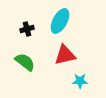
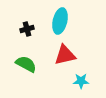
cyan ellipse: rotated 15 degrees counterclockwise
green semicircle: moved 1 px right, 2 px down; rotated 10 degrees counterclockwise
cyan star: moved 1 px right
